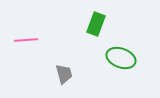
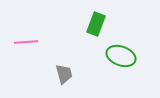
pink line: moved 2 px down
green ellipse: moved 2 px up
